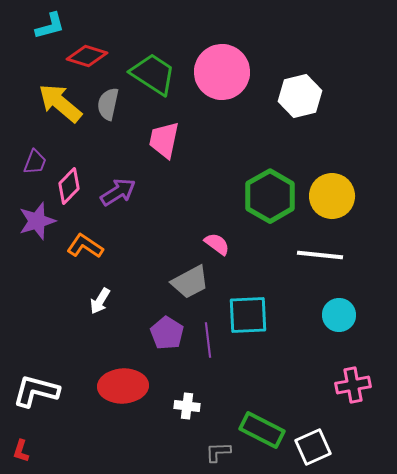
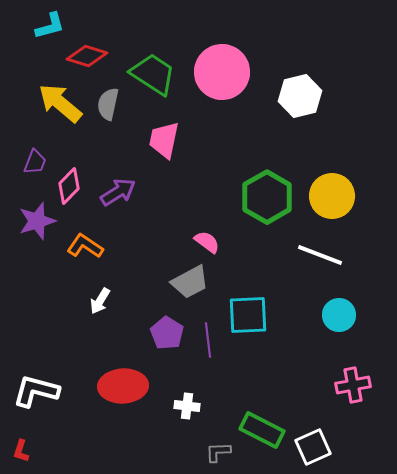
green hexagon: moved 3 px left, 1 px down
pink semicircle: moved 10 px left, 2 px up
white line: rotated 15 degrees clockwise
